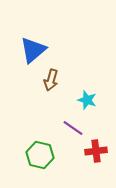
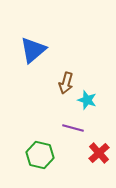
brown arrow: moved 15 px right, 3 px down
purple line: rotated 20 degrees counterclockwise
red cross: moved 3 px right, 2 px down; rotated 35 degrees counterclockwise
